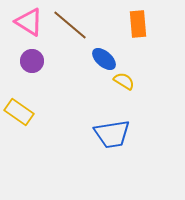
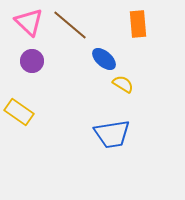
pink triangle: rotated 12 degrees clockwise
yellow semicircle: moved 1 px left, 3 px down
